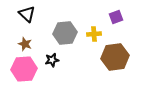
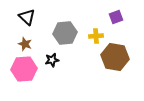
black triangle: moved 3 px down
yellow cross: moved 2 px right, 2 px down
brown hexagon: rotated 16 degrees clockwise
